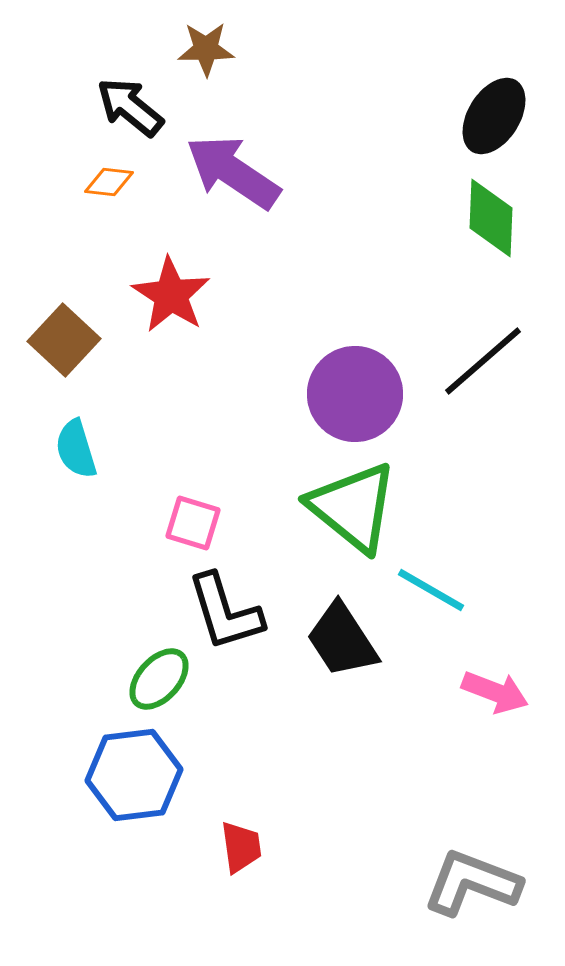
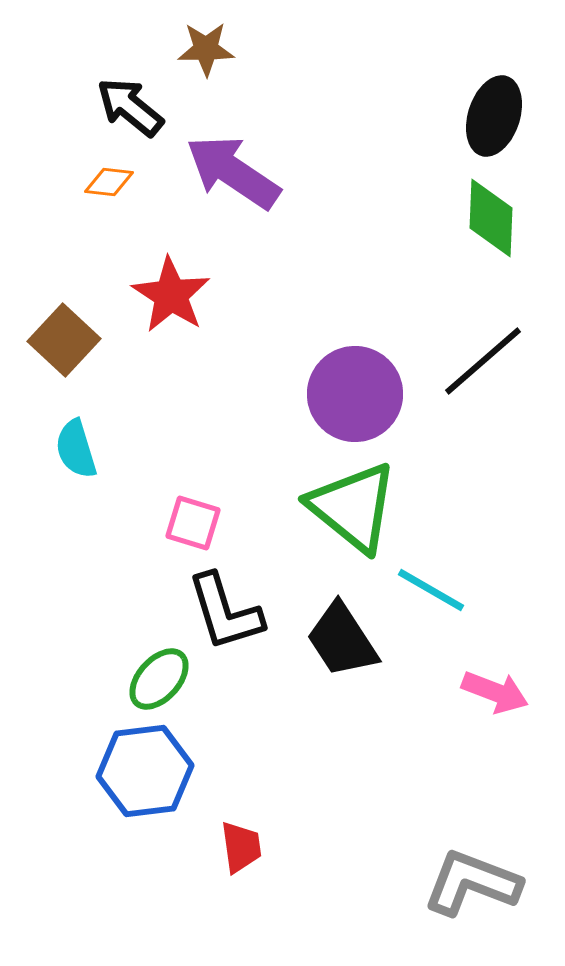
black ellipse: rotated 14 degrees counterclockwise
blue hexagon: moved 11 px right, 4 px up
